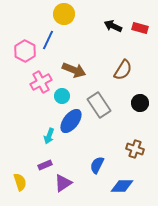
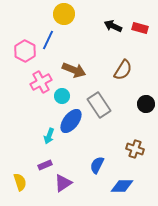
black circle: moved 6 px right, 1 px down
